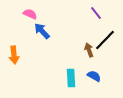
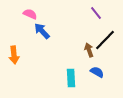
blue semicircle: moved 3 px right, 4 px up
